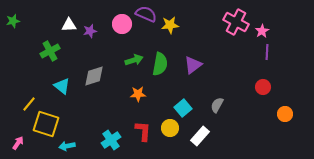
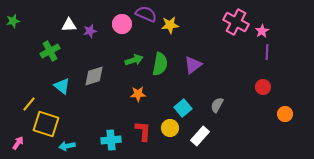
cyan cross: rotated 30 degrees clockwise
